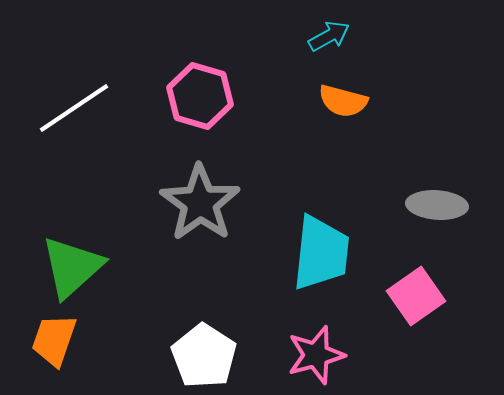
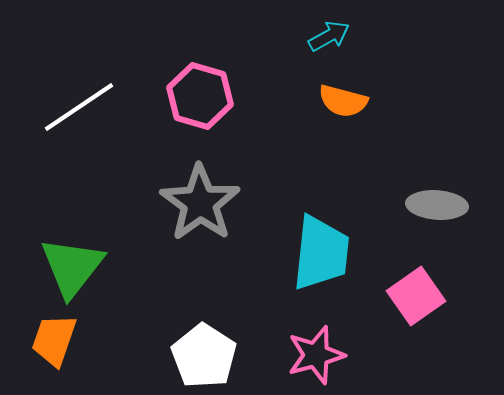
white line: moved 5 px right, 1 px up
green triangle: rotated 10 degrees counterclockwise
